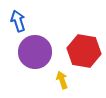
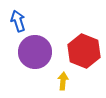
red hexagon: rotated 12 degrees clockwise
yellow arrow: moved 1 px right, 1 px down; rotated 24 degrees clockwise
